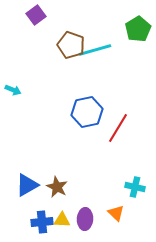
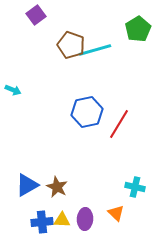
red line: moved 1 px right, 4 px up
